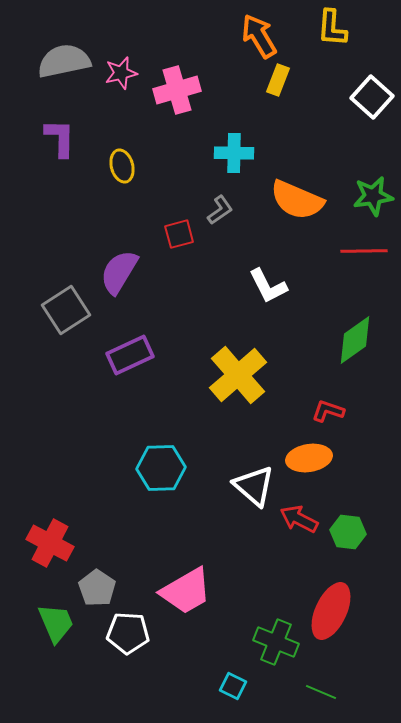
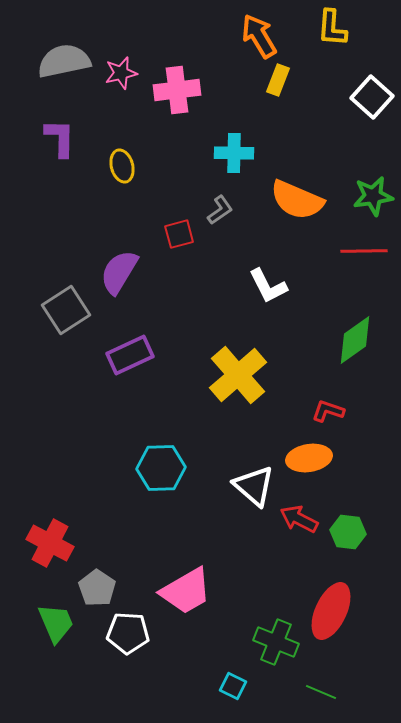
pink cross: rotated 9 degrees clockwise
